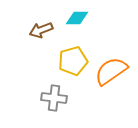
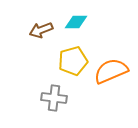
cyan diamond: moved 1 px left, 4 px down
orange semicircle: rotated 12 degrees clockwise
